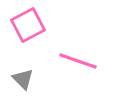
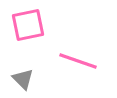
pink square: rotated 16 degrees clockwise
